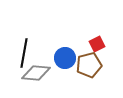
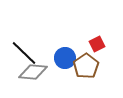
black line: rotated 56 degrees counterclockwise
brown pentagon: moved 3 px left, 1 px down; rotated 20 degrees counterclockwise
gray diamond: moved 3 px left, 1 px up
